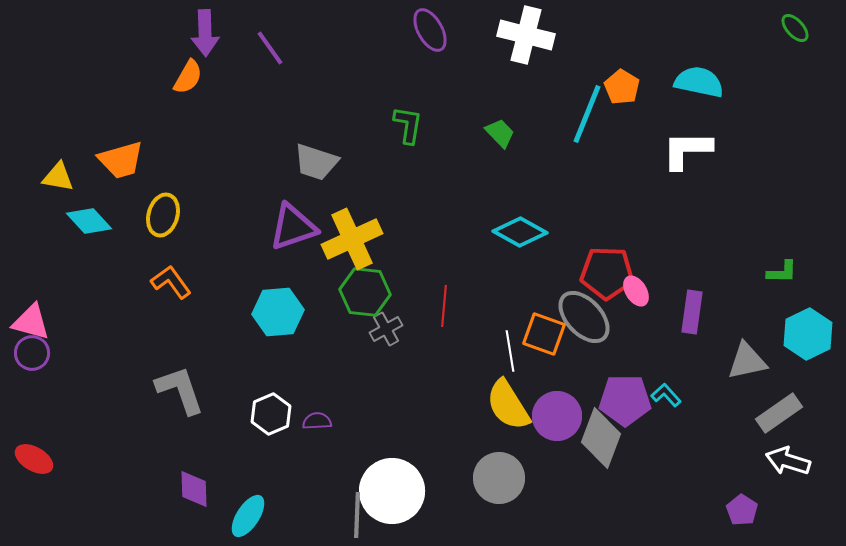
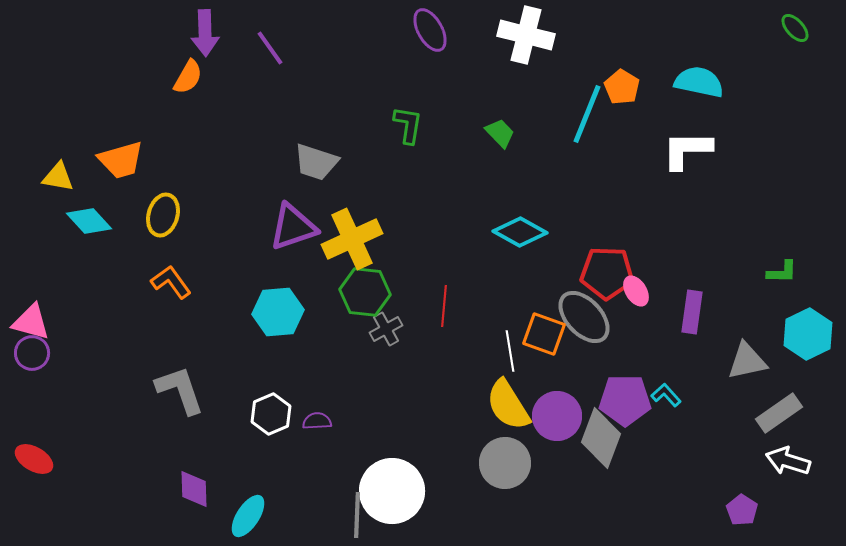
gray circle at (499, 478): moved 6 px right, 15 px up
